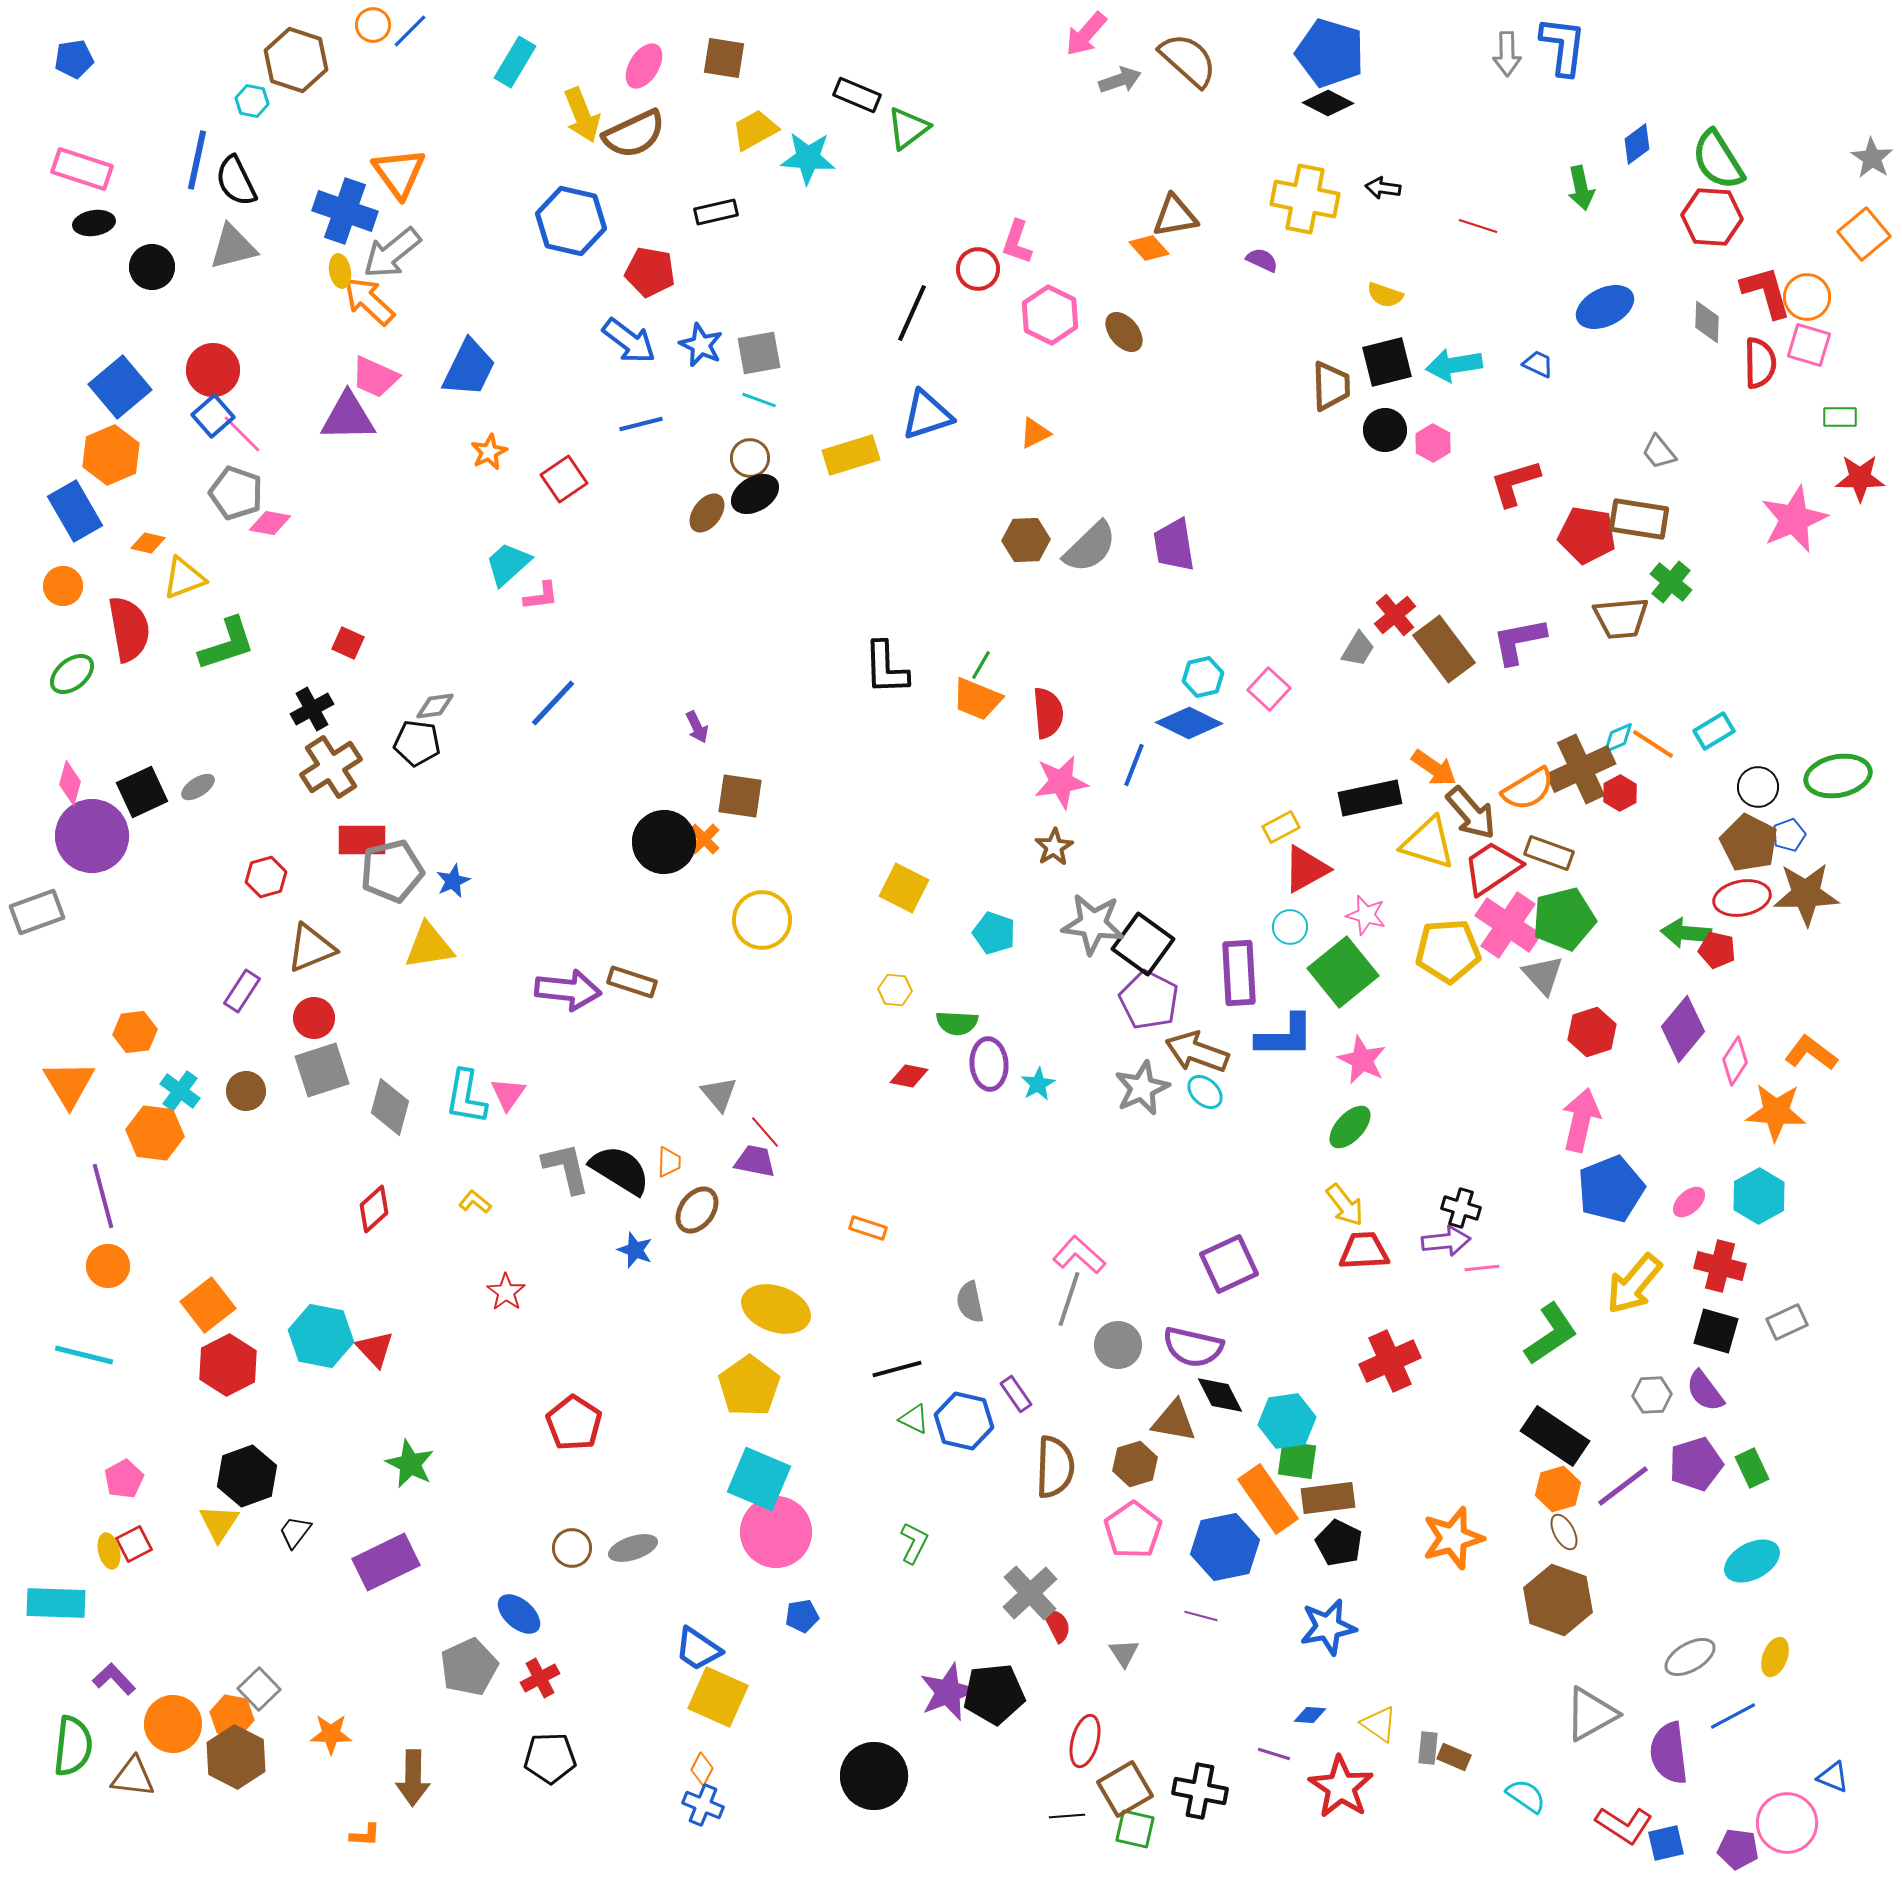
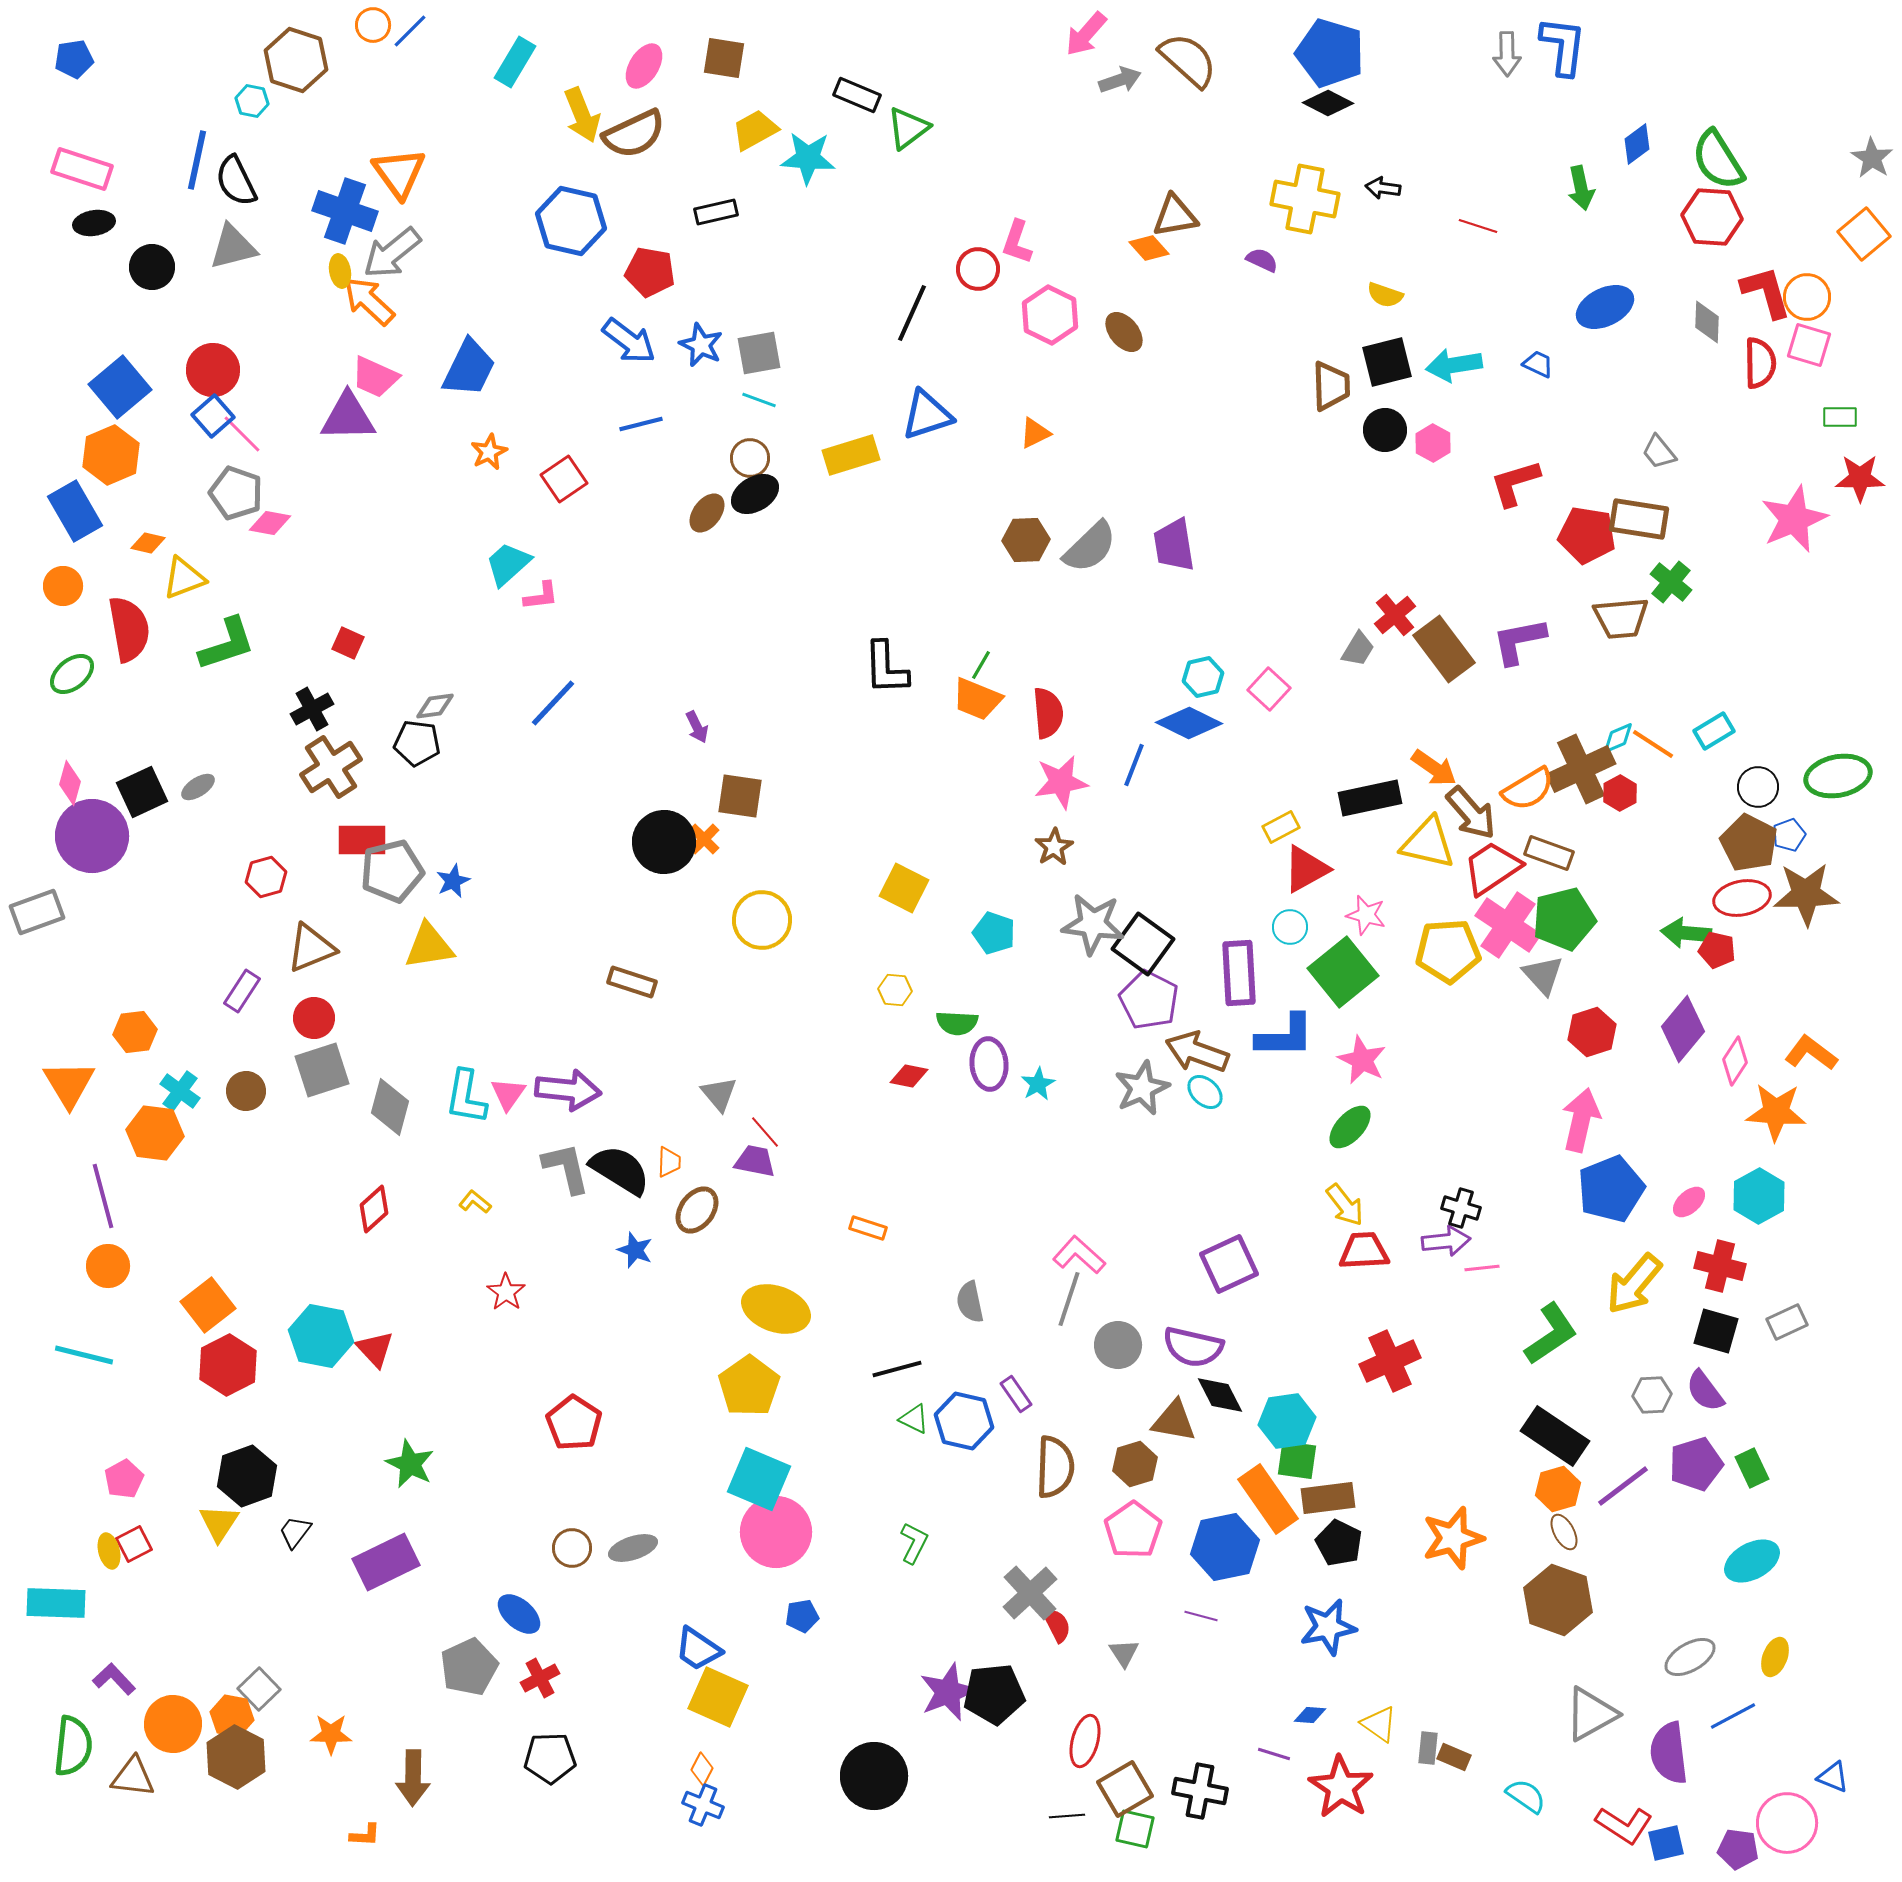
yellow triangle at (1428, 843): rotated 4 degrees counterclockwise
purple arrow at (568, 990): moved 100 px down
